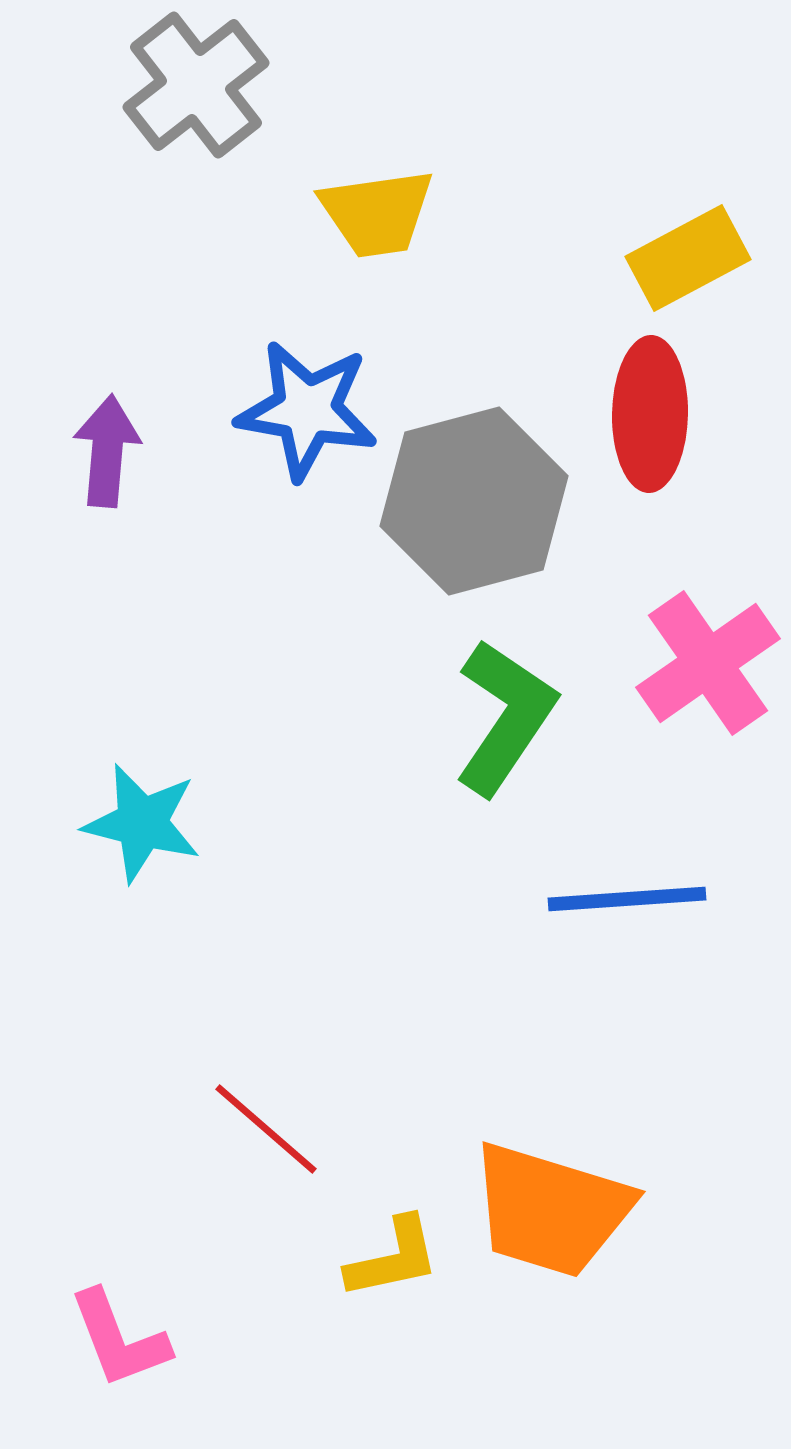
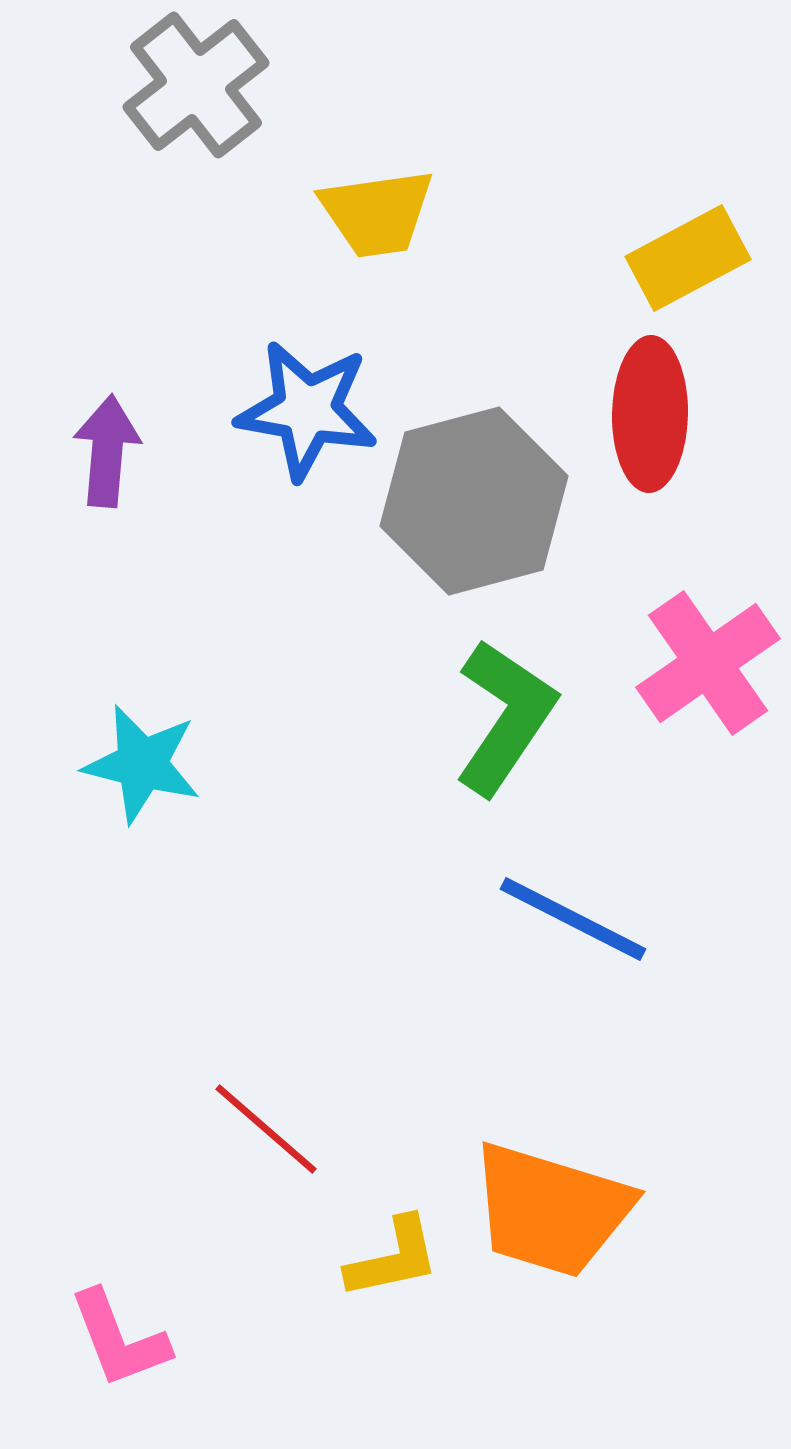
cyan star: moved 59 px up
blue line: moved 54 px left, 20 px down; rotated 31 degrees clockwise
